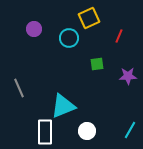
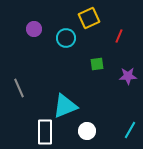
cyan circle: moved 3 px left
cyan triangle: moved 2 px right
